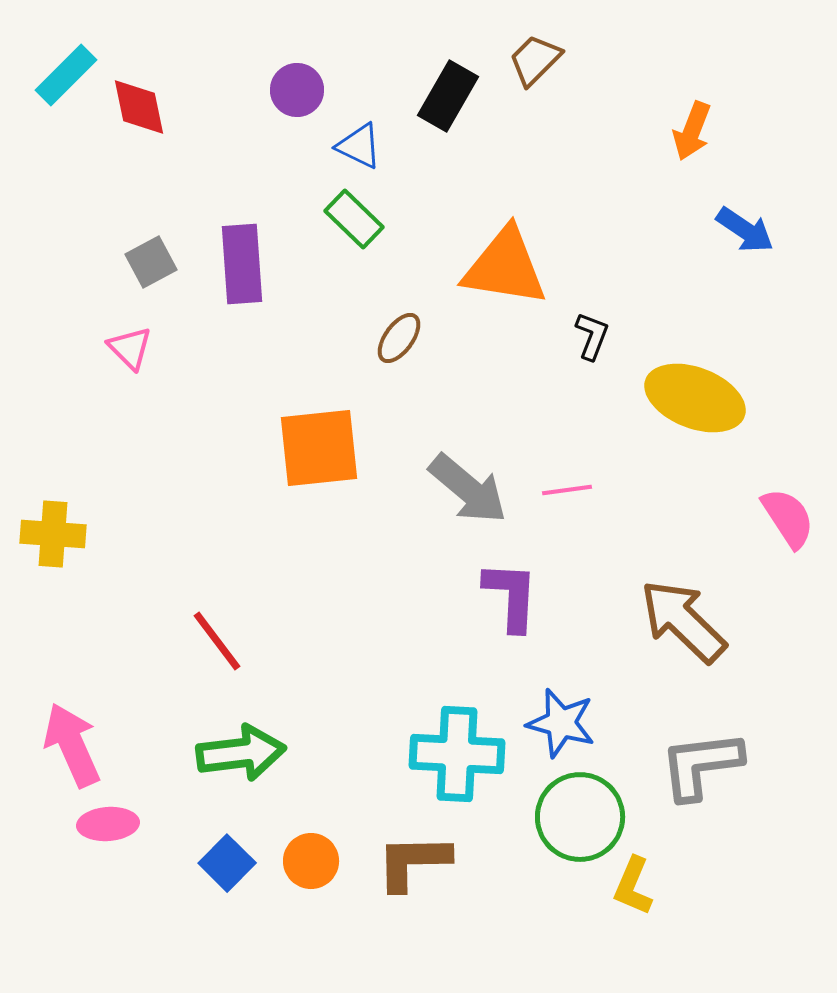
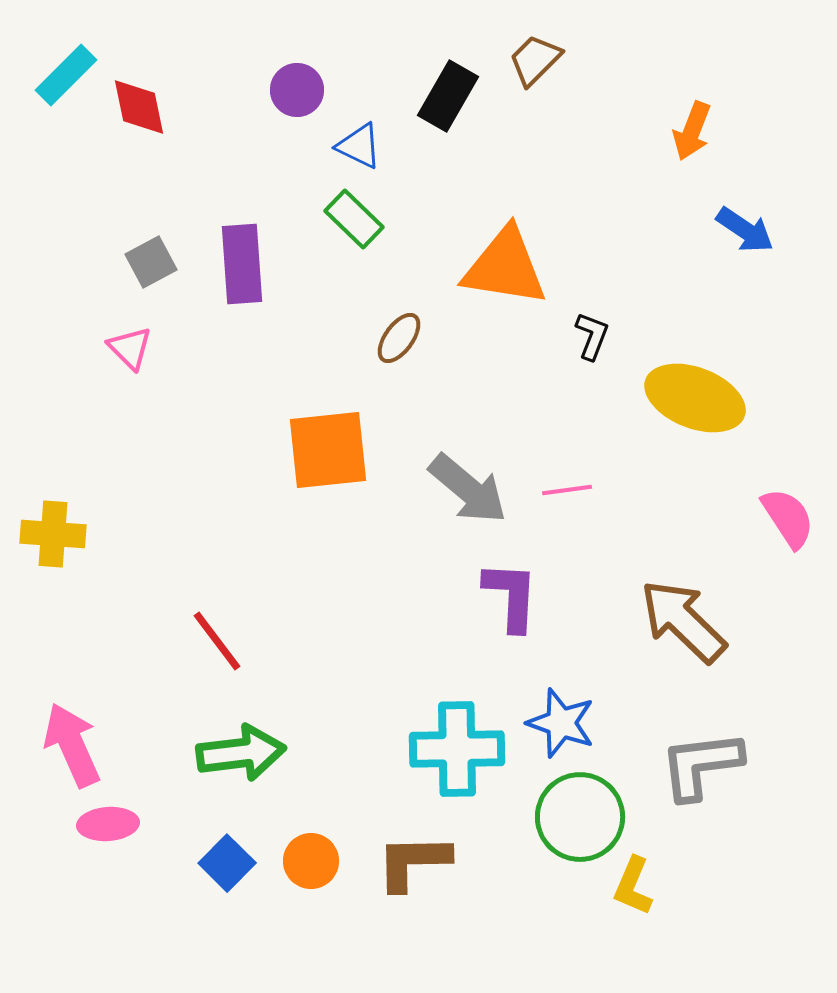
orange square: moved 9 px right, 2 px down
blue star: rotated 4 degrees clockwise
cyan cross: moved 5 px up; rotated 4 degrees counterclockwise
